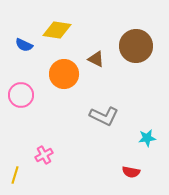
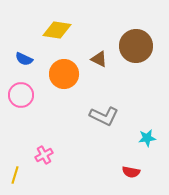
blue semicircle: moved 14 px down
brown triangle: moved 3 px right
